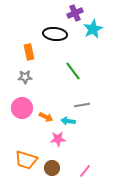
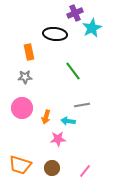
cyan star: moved 1 px left, 1 px up
orange arrow: rotated 80 degrees clockwise
orange trapezoid: moved 6 px left, 5 px down
